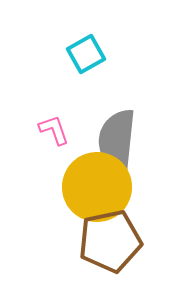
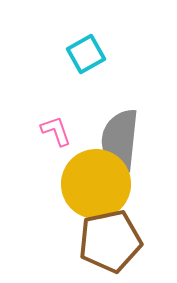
pink L-shape: moved 2 px right, 1 px down
gray semicircle: moved 3 px right
yellow circle: moved 1 px left, 3 px up
